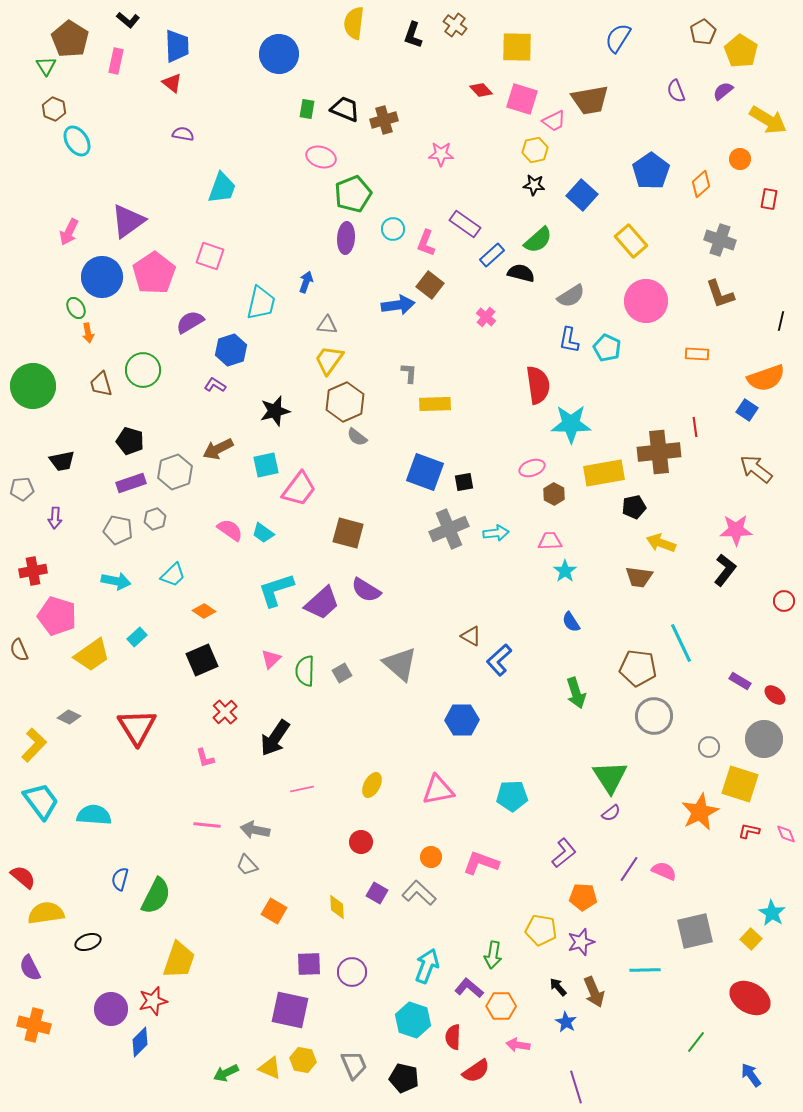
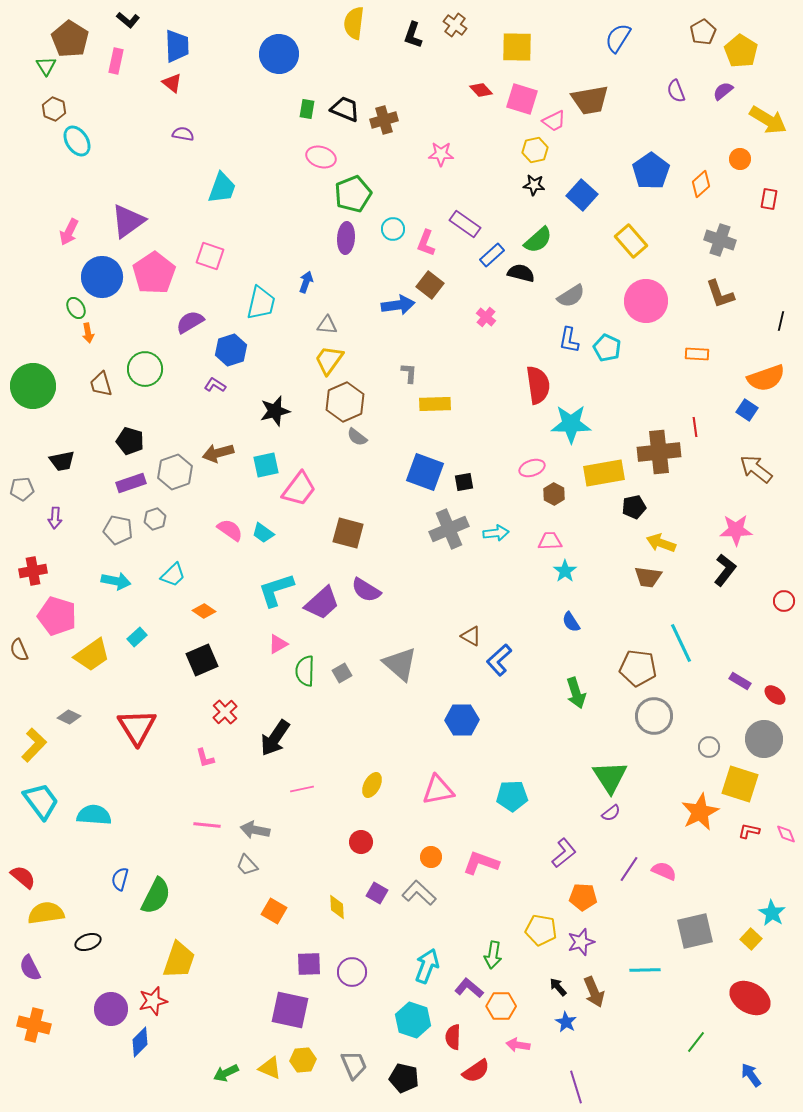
green circle at (143, 370): moved 2 px right, 1 px up
brown arrow at (218, 449): moved 4 px down; rotated 12 degrees clockwise
brown trapezoid at (639, 577): moved 9 px right
pink triangle at (271, 659): moved 7 px right, 15 px up; rotated 15 degrees clockwise
yellow hexagon at (303, 1060): rotated 15 degrees counterclockwise
